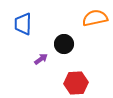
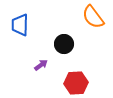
orange semicircle: moved 2 px left, 1 px up; rotated 115 degrees counterclockwise
blue trapezoid: moved 3 px left, 1 px down
purple arrow: moved 6 px down
